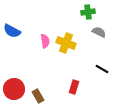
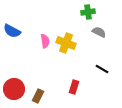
brown rectangle: rotated 56 degrees clockwise
